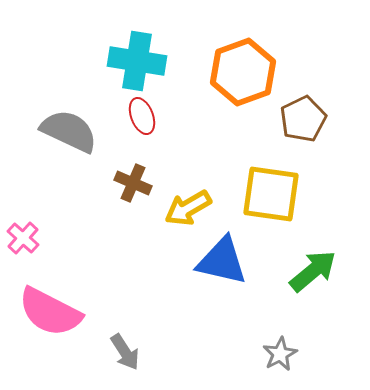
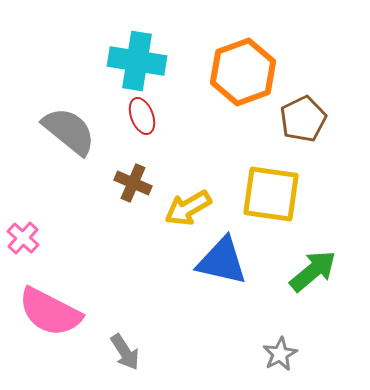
gray semicircle: rotated 14 degrees clockwise
